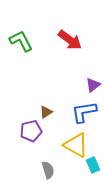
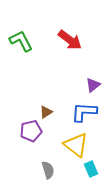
blue L-shape: rotated 12 degrees clockwise
yellow triangle: rotated 8 degrees clockwise
cyan rectangle: moved 2 px left, 4 px down
